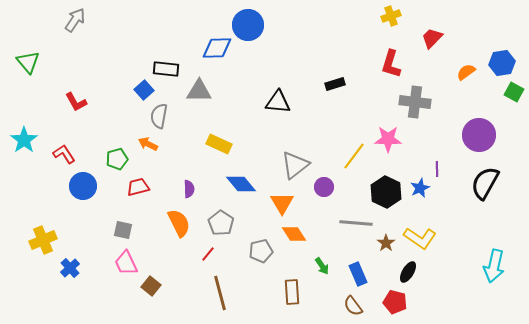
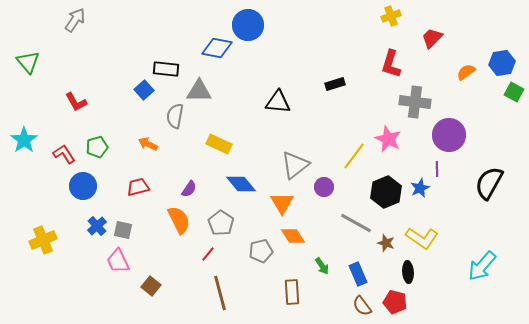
blue diamond at (217, 48): rotated 12 degrees clockwise
gray semicircle at (159, 116): moved 16 px right
purple circle at (479, 135): moved 30 px left
pink star at (388, 139): rotated 24 degrees clockwise
green pentagon at (117, 159): moved 20 px left, 12 px up
black semicircle at (485, 183): moved 4 px right
purple semicircle at (189, 189): rotated 36 degrees clockwise
black hexagon at (386, 192): rotated 12 degrees clockwise
orange semicircle at (179, 223): moved 3 px up
gray line at (356, 223): rotated 24 degrees clockwise
orange diamond at (294, 234): moved 1 px left, 2 px down
yellow L-shape at (420, 238): moved 2 px right
brown star at (386, 243): rotated 18 degrees counterclockwise
pink trapezoid at (126, 263): moved 8 px left, 2 px up
cyan arrow at (494, 266): moved 12 px left; rotated 28 degrees clockwise
blue cross at (70, 268): moved 27 px right, 42 px up
black ellipse at (408, 272): rotated 35 degrees counterclockwise
brown semicircle at (353, 306): moved 9 px right
